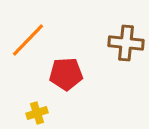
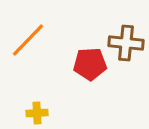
red pentagon: moved 24 px right, 10 px up
yellow cross: rotated 15 degrees clockwise
